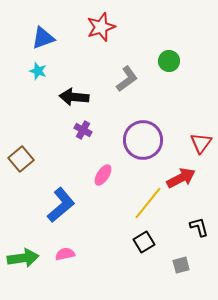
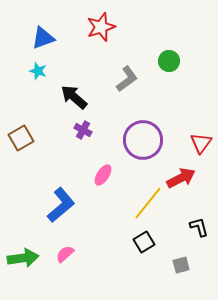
black arrow: rotated 36 degrees clockwise
brown square: moved 21 px up; rotated 10 degrees clockwise
pink semicircle: rotated 30 degrees counterclockwise
